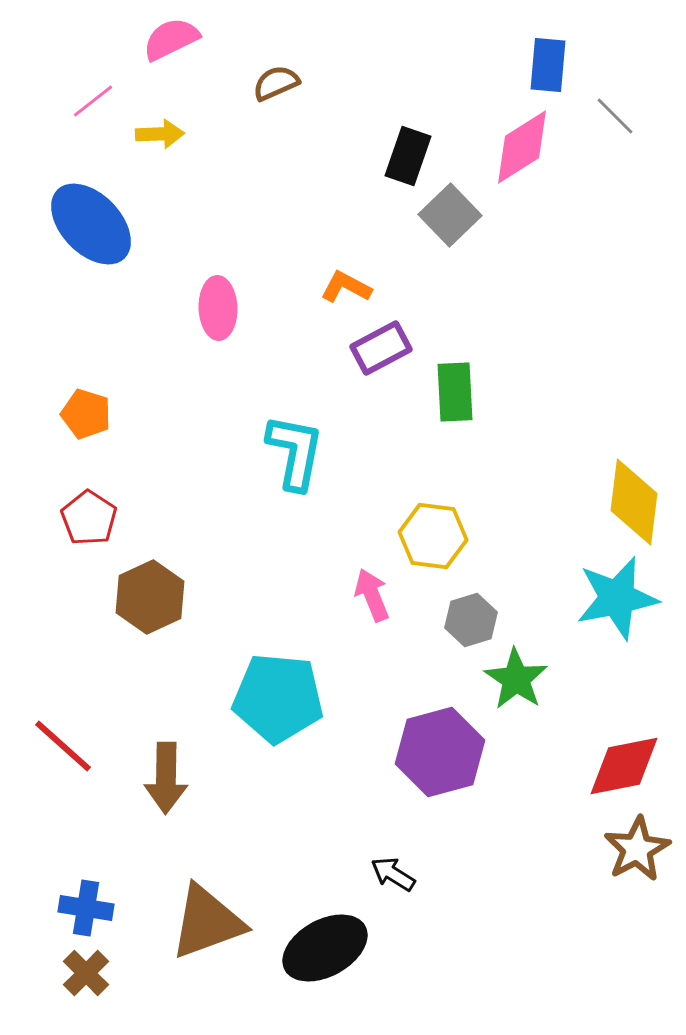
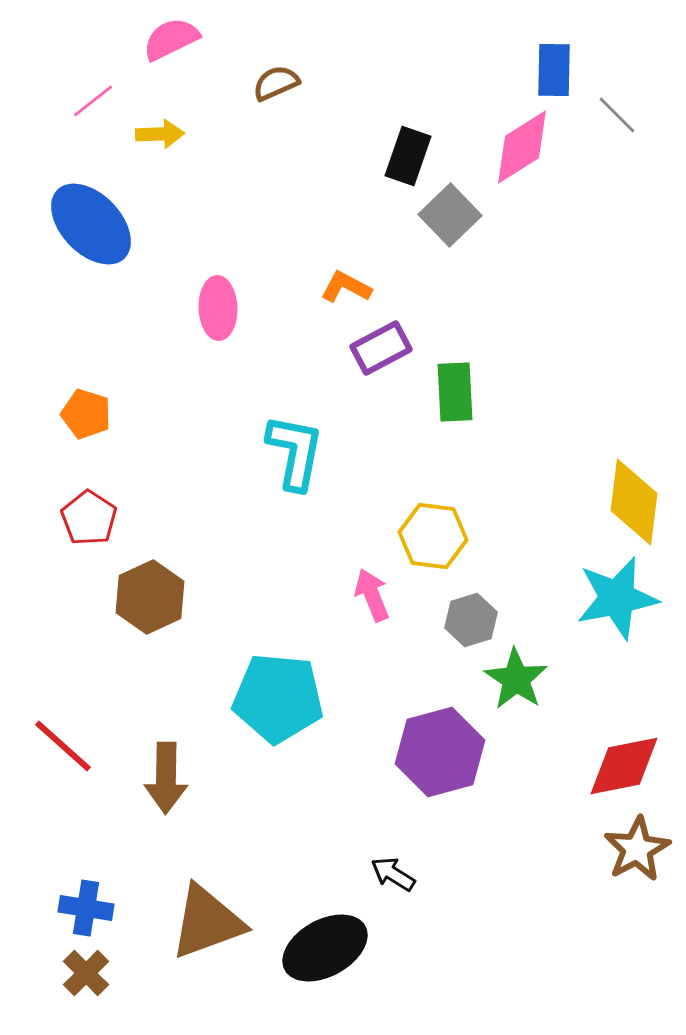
blue rectangle: moved 6 px right, 5 px down; rotated 4 degrees counterclockwise
gray line: moved 2 px right, 1 px up
